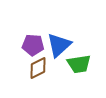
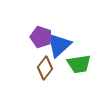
purple pentagon: moved 8 px right, 8 px up; rotated 15 degrees clockwise
brown diamond: moved 7 px right; rotated 25 degrees counterclockwise
